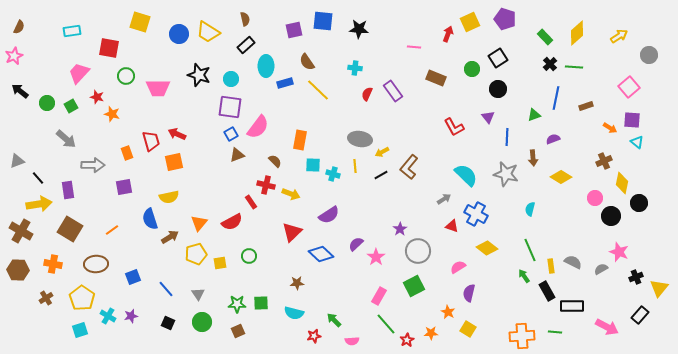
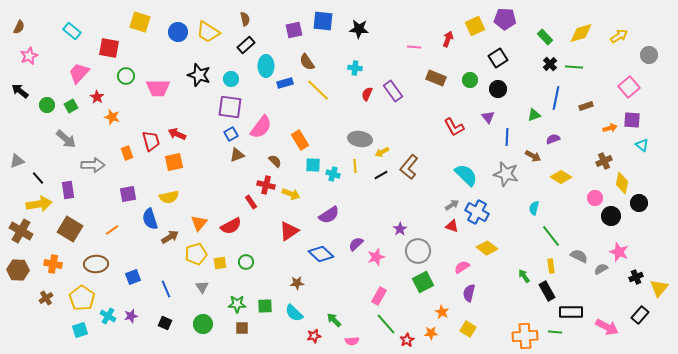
purple pentagon at (505, 19): rotated 15 degrees counterclockwise
yellow square at (470, 22): moved 5 px right, 4 px down
cyan rectangle at (72, 31): rotated 48 degrees clockwise
yellow diamond at (577, 33): moved 4 px right; rotated 25 degrees clockwise
blue circle at (179, 34): moved 1 px left, 2 px up
red arrow at (448, 34): moved 5 px down
pink star at (14, 56): moved 15 px right
green circle at (472, 69): moved 2 px left, 11 px down
red star at (97, 97): rotated 16 degrees clockwise
green circle at (47, 103): moved 2 px down
orange star at (112, 114): moved 3 px down
pink semicircle at (258, 127): moved 3 px right
orange arrow at (610, 128): rotated 48 degrees counterclockwise
orange rectangle at (300, 140): rotated 42 degrees counterclockwise
cyan triangle at (637, 142): moved 5 px right, 3 px down
brown arrow at (533, 158): moved 2 px up; rotated 56 degrees counterclockwise
purple square at (124, 187): moved 4 px right, 7 px down
gray arrow at (444, 199): moved 8 px right, 6 px down
cyan semicircle at (530, 209): moved 4 px right, 1 px up
blue cross at (476, 214): moved 1 px right, 2 px up
red semicircle at (232, 222): moved 1 px left, 4 px down
red triangle at (292, 232): moved 3 px left, 1 px up; rotated 10 degrees clockwise
green line at (530, 250): moved 21 px right, 14 px up; rotated 15 degrees counterclockwise
green circle at (249, 256): moved 3 px left, 6 px down
pink star at (376, 257): rotated 18 degrees clockwise
gray semicircle at (573, 262): moved 6 px right, 6 px up
pink semicircle at (458, 267): moved 4 px right
green square at (414, 286): moved 9 px right, 4 px up
blue line at (166, 289): rotated 18 degrees clockwise
gray triangle at (198, 294): moved 4 px right, 7 px up
green square at (261, 303): moved 4 px right, 3 px down
black rectangle at (572, 306): moved 1 px left, 6 px down
orange star at (448, 312): moved 6 px left
cyan semicircle at (294, 313): rotated 30 degrees clockwise
green circle at (202, 322): moved 1 px right, 2 px down
black square at (168, 323): moved 3 px left
brown square at (238, 331): moved 4 px right, 3 px up; rotated 24 degrees clockwise
orange cross at (522, 336): moved 3 px right
